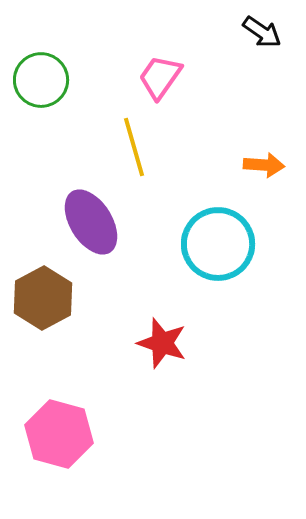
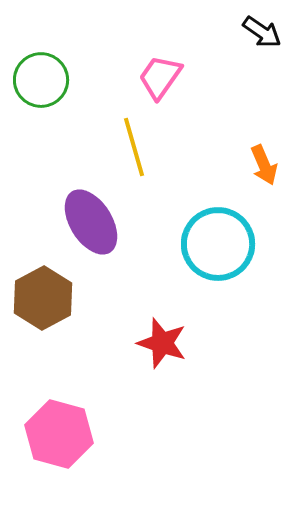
orange arrow: rotated 63 degrees clockwise
